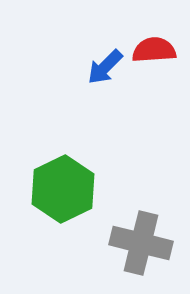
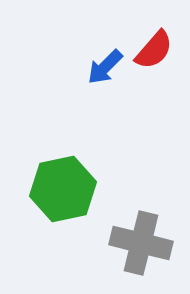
red semicircle: rotated 135 degrees clockwise
green hexagon: rotated 14 degrees clockwise
